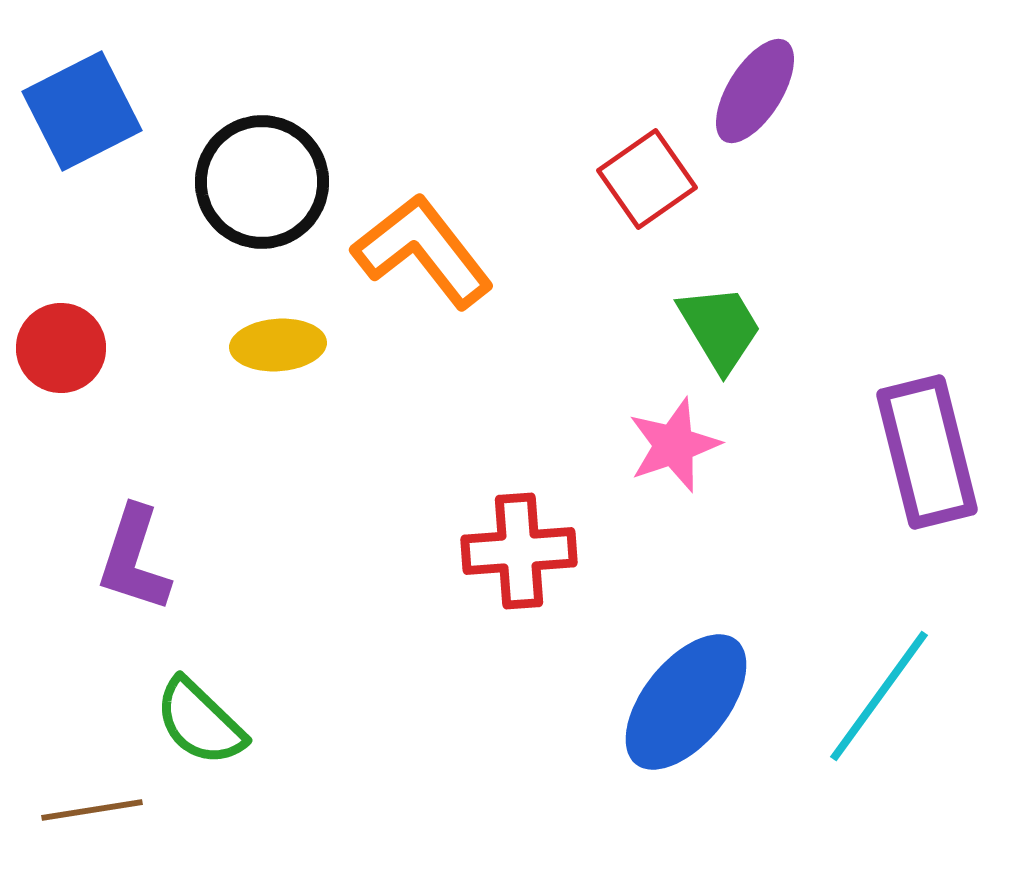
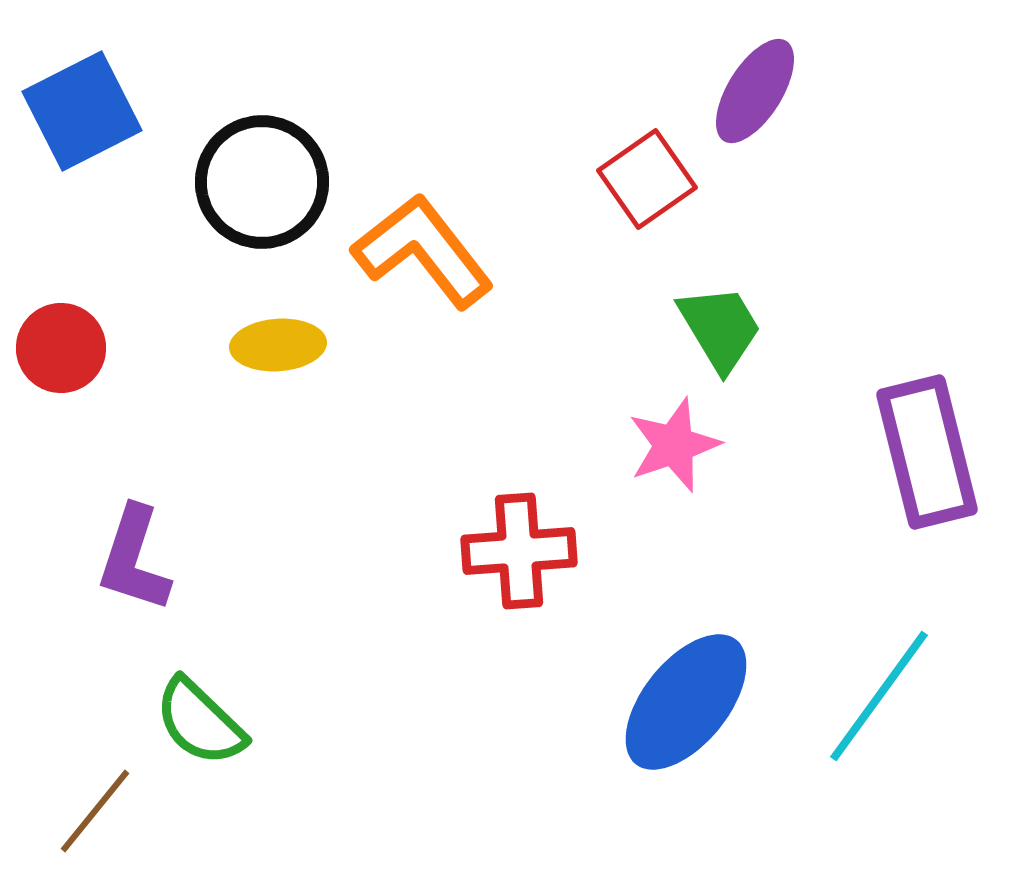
brown line: moved 3 px right, 1 px down; rotated 42 degrees counterclockwise
